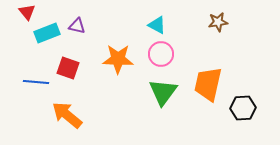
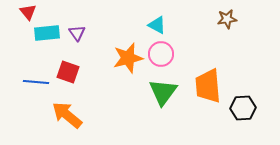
red triangle: moved 1 px right
brown star: moved 9 px right, 3 px up
purple triangle: moved 7 px down; rotated 42 degrees clockwise
cyan rectangle: rotated 15 degrees clockwise
orange star: moved 10 px right, 1 px up; rotated 16 degrees counterclockwise
red square: moved 4 px down
orange trapezoid: moved 2 px down; rotated 18 degrees counterclockwise
